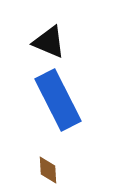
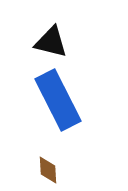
black triangle: moved 2 px right; rotated 9 degrees counterclockwise
